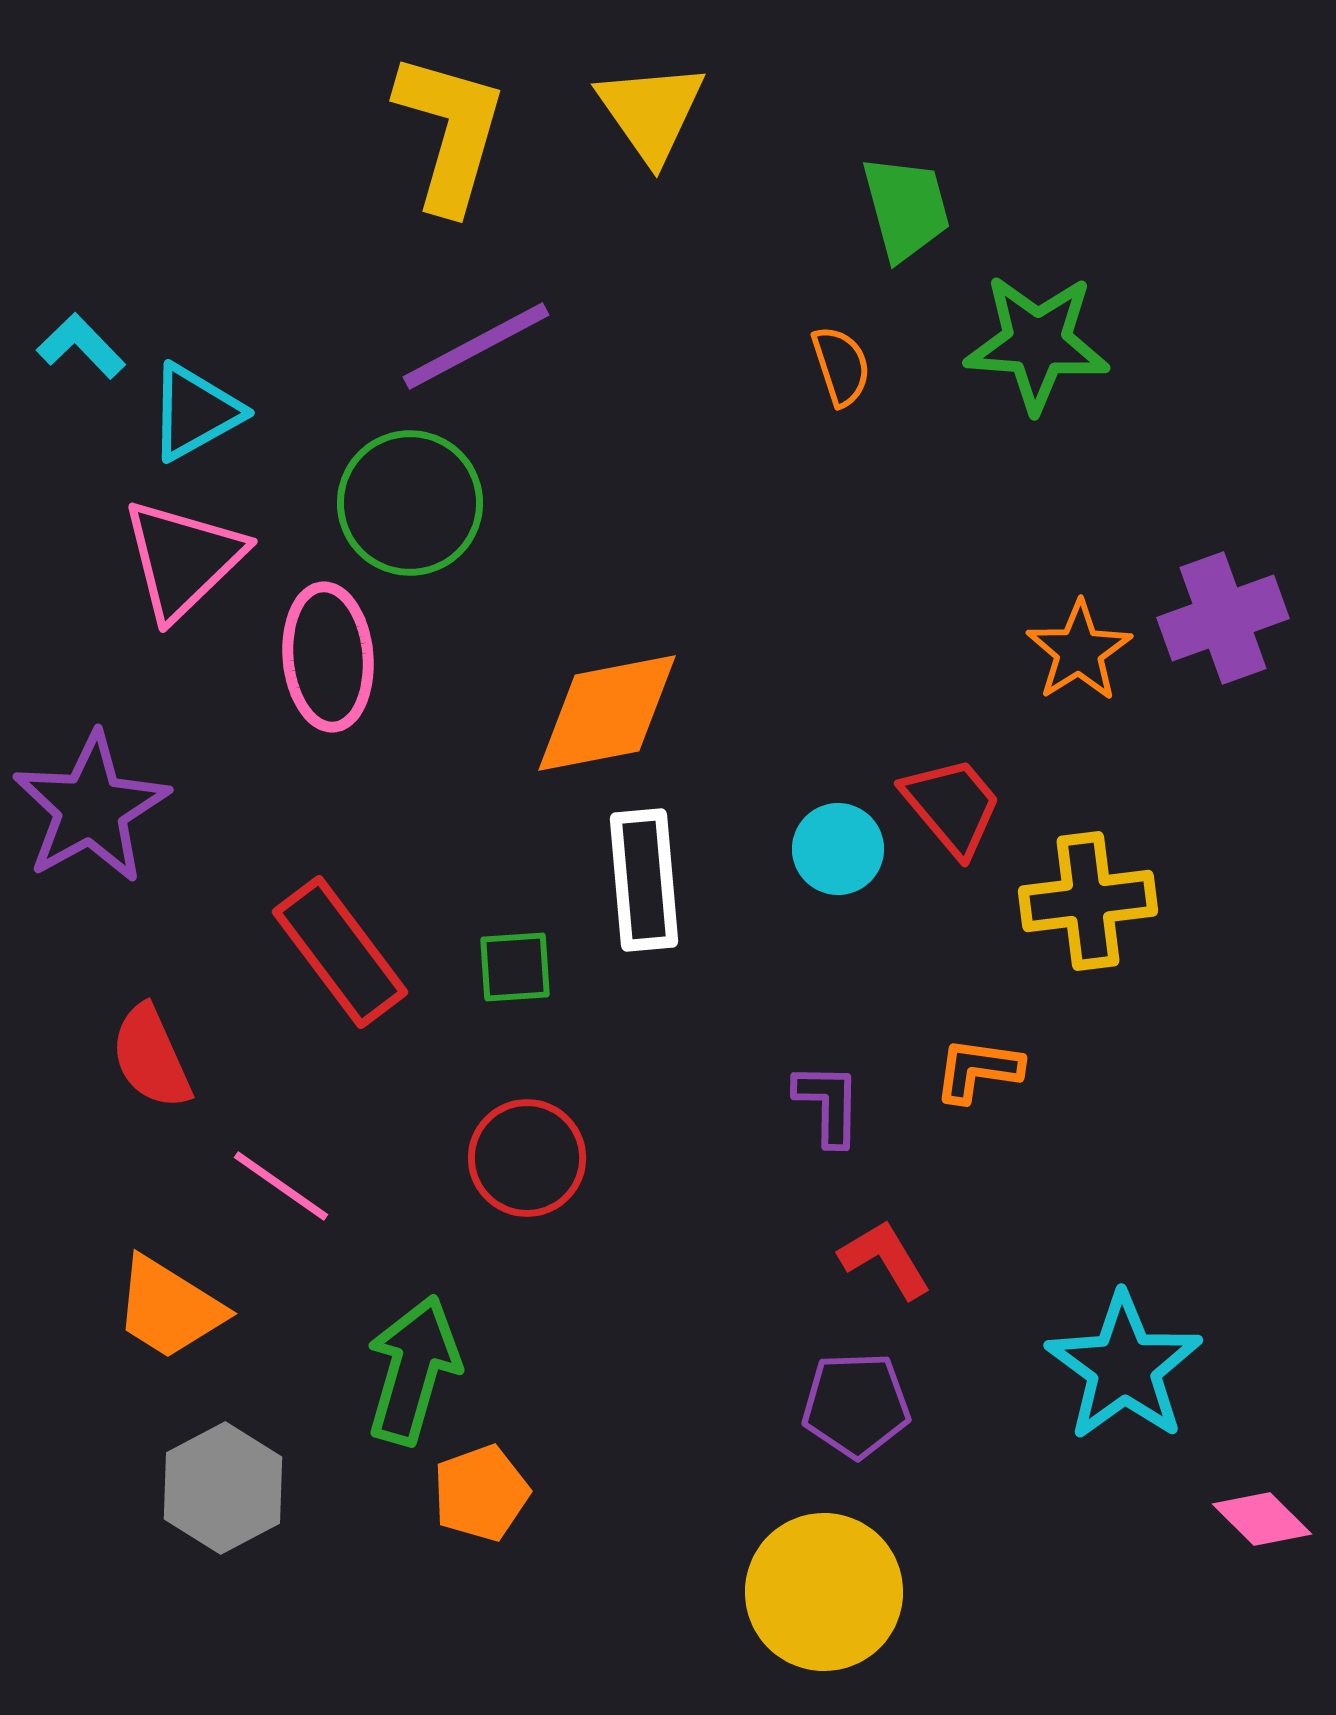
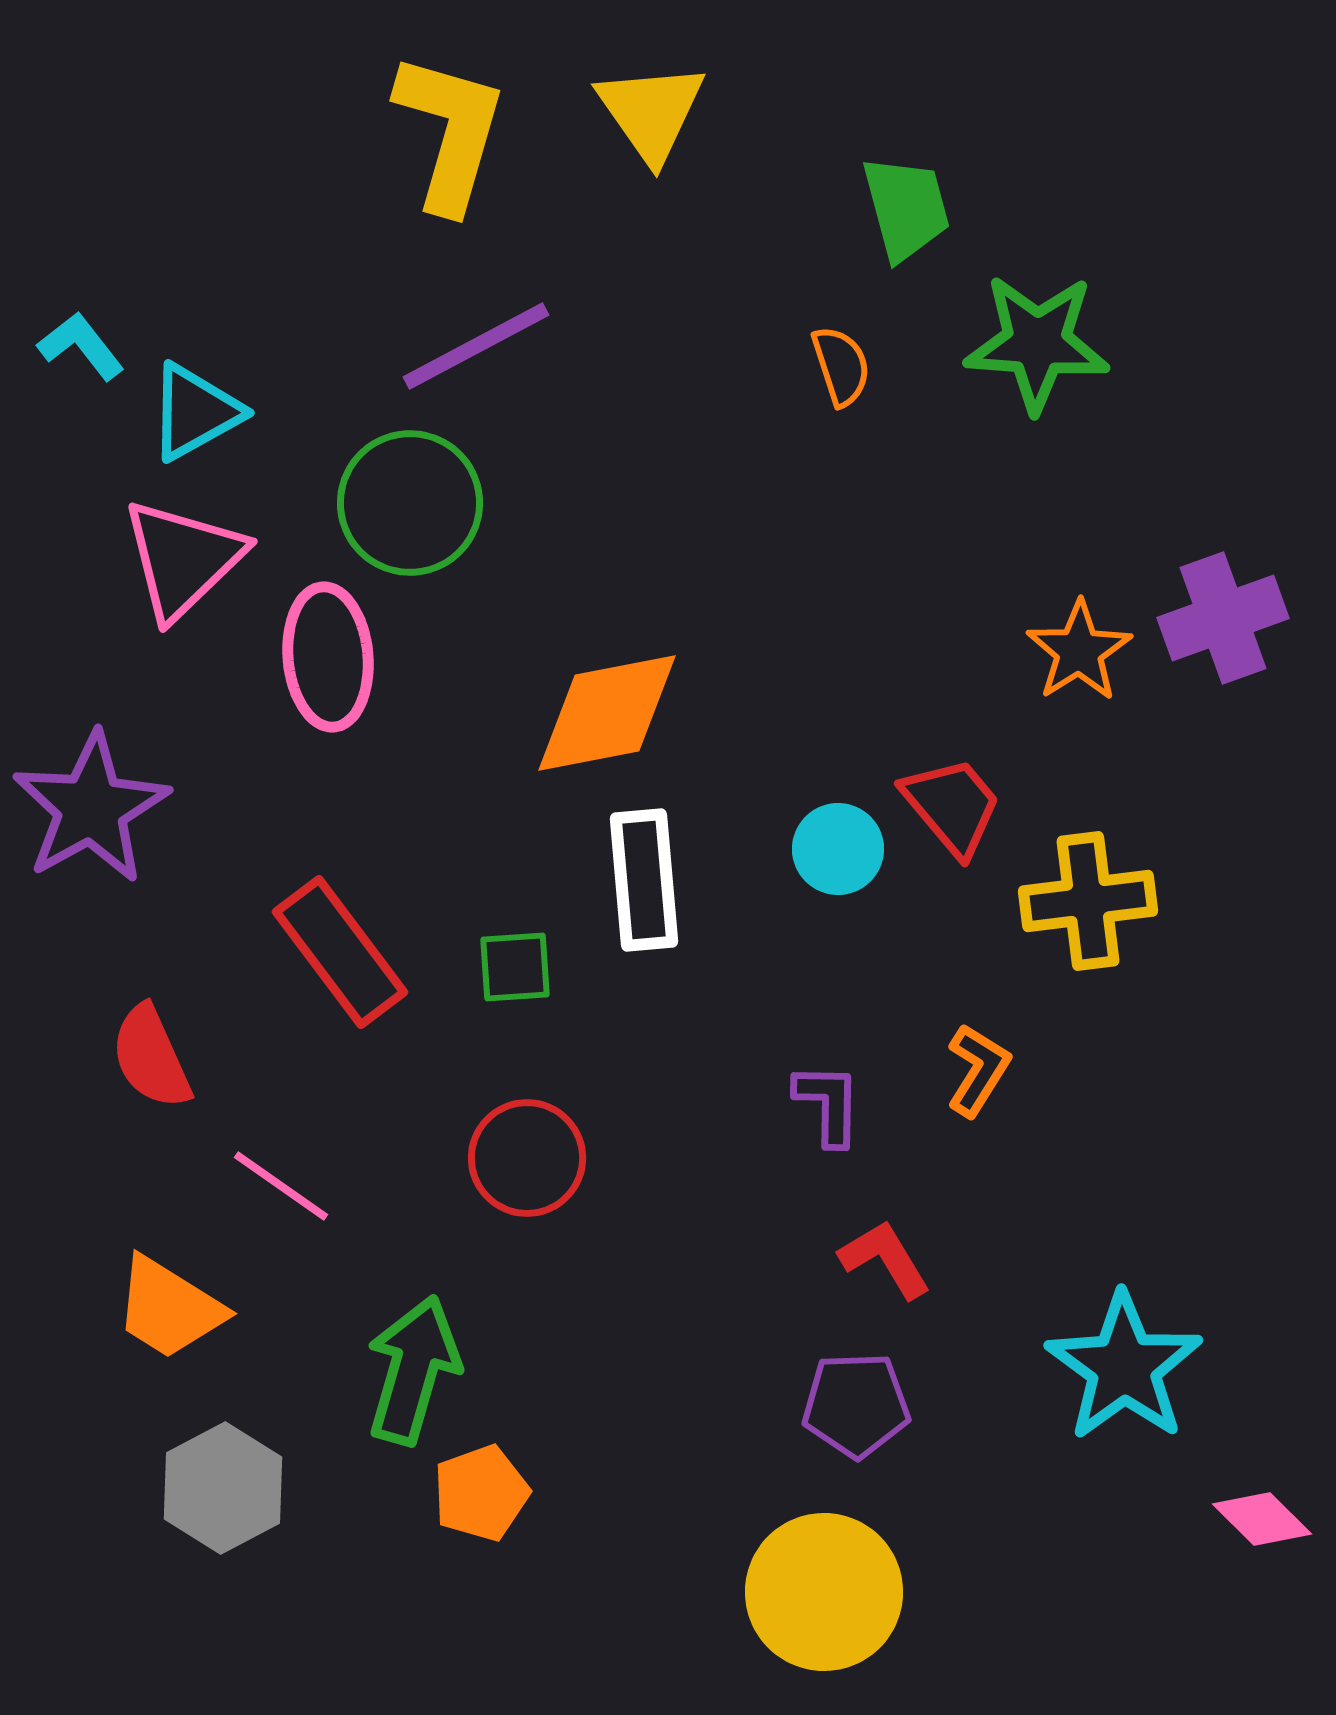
cyan L-shape: rotated 6 degrees clockwise
orange L-shape: rotated 114 degrees clockwise
